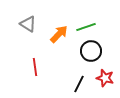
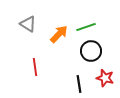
black line: rotated 36 degrees counterclockwise
